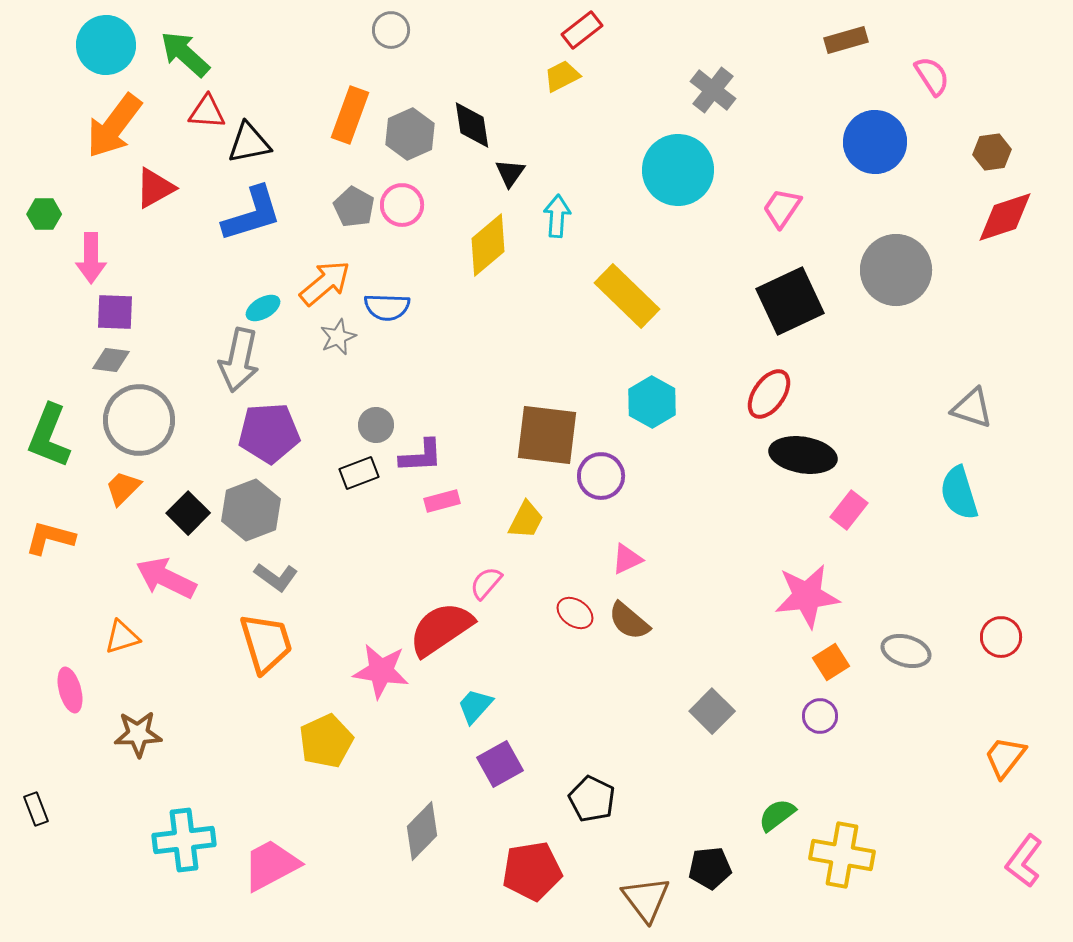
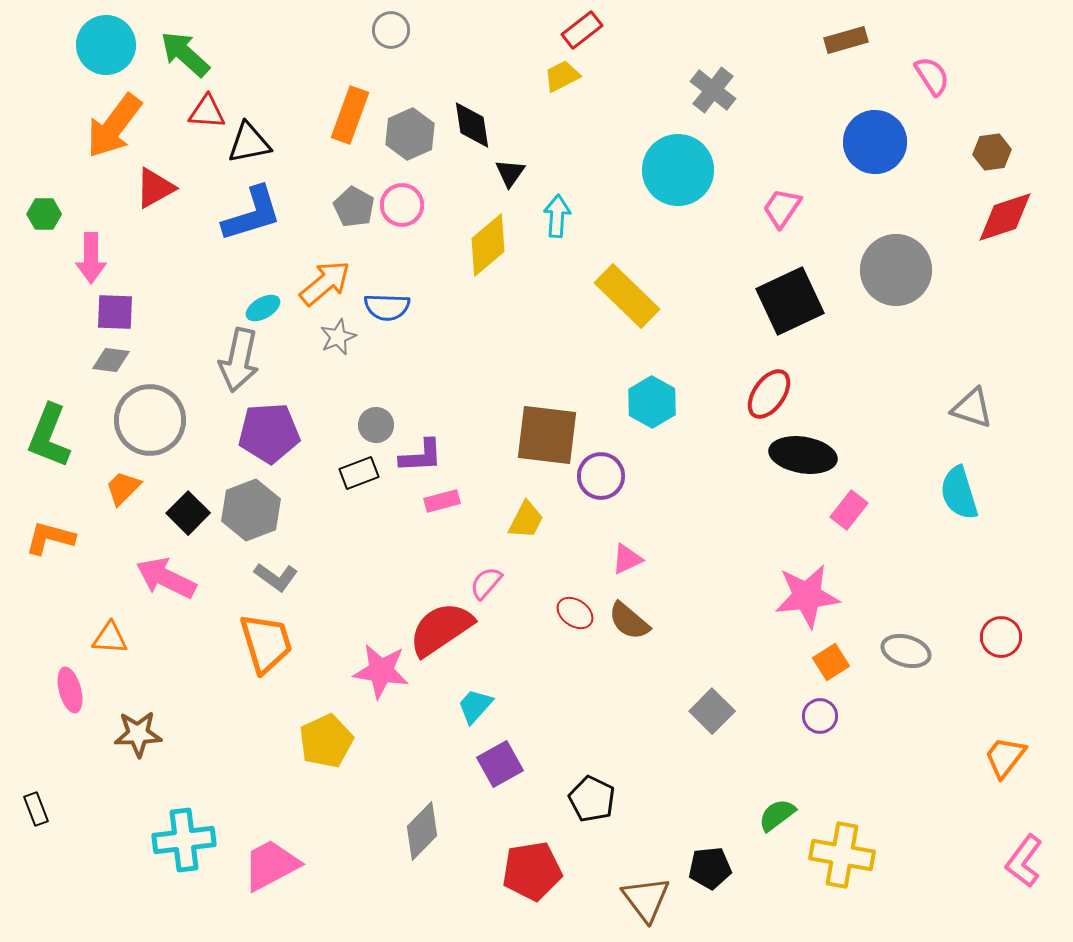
gray circle at (139, 420): moved 11 px right
orange triangle at (122, 637): moved 12 px left, 1 px down; rotated 21 degrees clockwise
